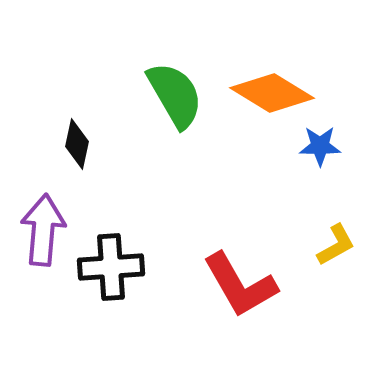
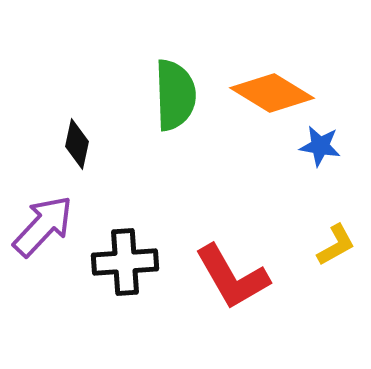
green semicircle: rotated 28 degrees clockwise
blue star: rotated 9 degrees clockwise
purple arrow: moved 4 px up; rotated 38 degrees clockwise
black cross: moved 14 px right, 5 px up
red L-shape: moved 8 px left, 8 px up
